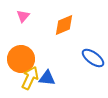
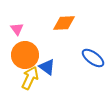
pink triangle: moved 6 px left, 13 px down; rotated 16 degrees counterclockwise
orange diamond: moved 2 px up; rotated 20 degrees clockwise
orange circle: moved 4 px right, 4 px up
blue triangle: moved 11 px up; rotated 30 degrees clockwise
